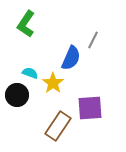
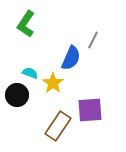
purple square: moved 2 px down
